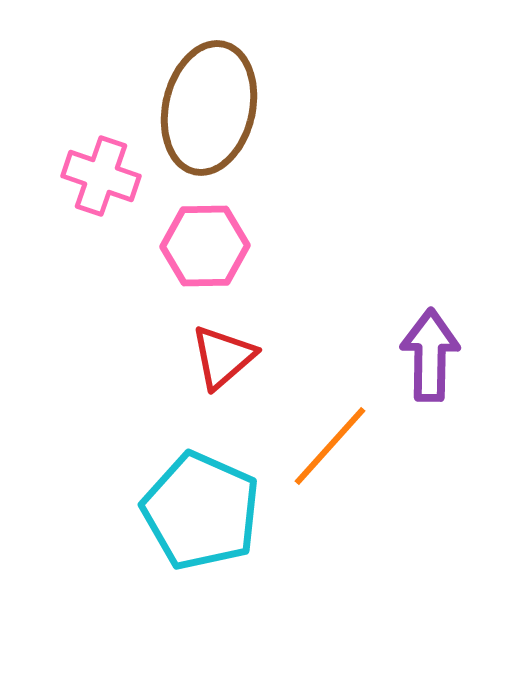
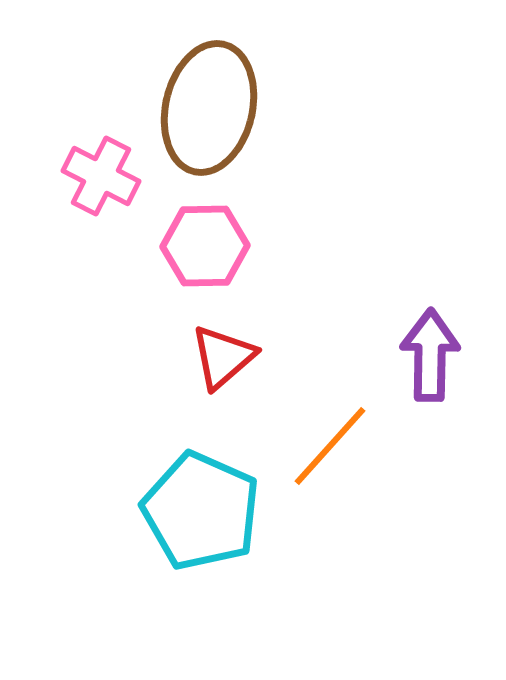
pink cross: rotated 8 degrees clockwise
